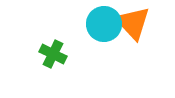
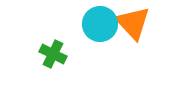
cyan circle: moved 4 px left
